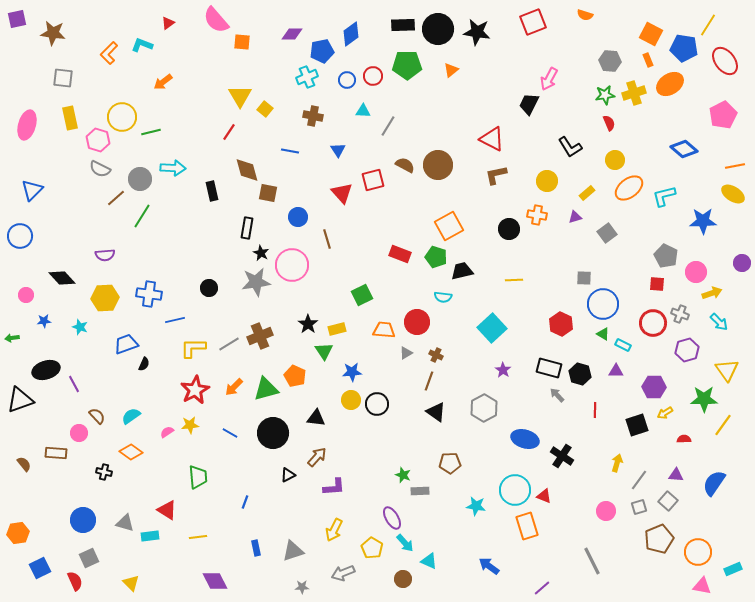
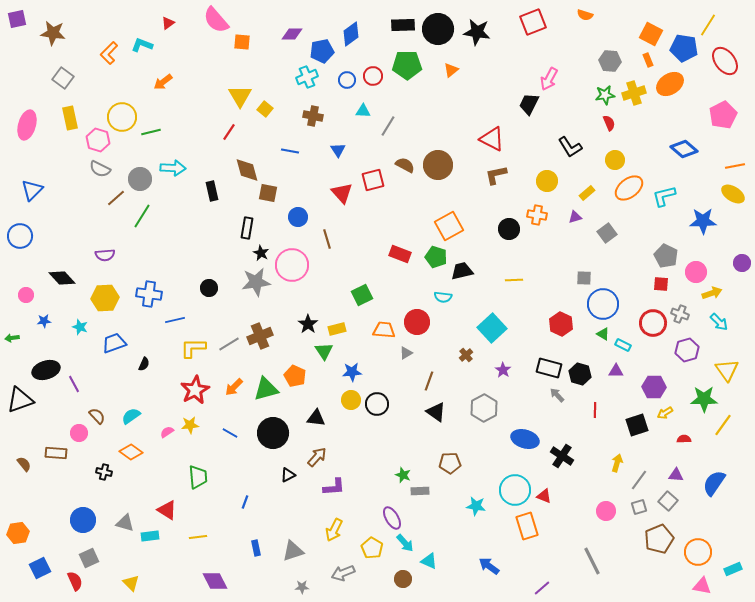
gray square at (63, 78): rotated 30 degrees clockwise
red square at (657, 284): moved 4 px right
blue trapezoid at (126, 344): moved 12 px left, 1 px up
brown cross at (436, 355): moved 30 px right; rotated 24 degrees clockwise
